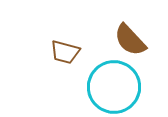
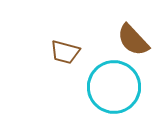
brown semicircle: moved 3 px right
